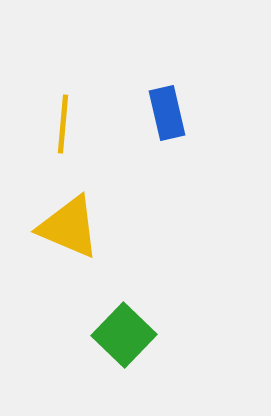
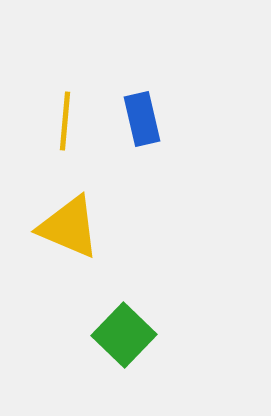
blue rectangle: moved 25 px left, 6 px down
yellow line: moved 2 px right, 3 px up
